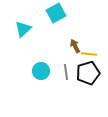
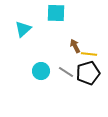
cyan square: rotated 30 degrees clockwise
gray line: rotated 49 degrees counterclockwise
